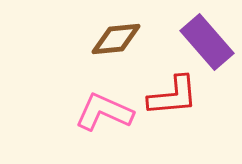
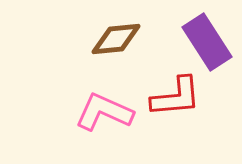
purple rectangle: rotated 8 degrees clockwise
red L-shape: moved 3 px right, 1 px down
